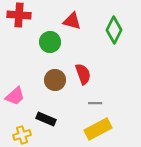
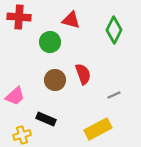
red cross: moved 2 px down
red triangle: moved 1 px left, 1 px up
gray line: moved 19 px right, 8 px up; rotated 24 degrees counterclockwise
